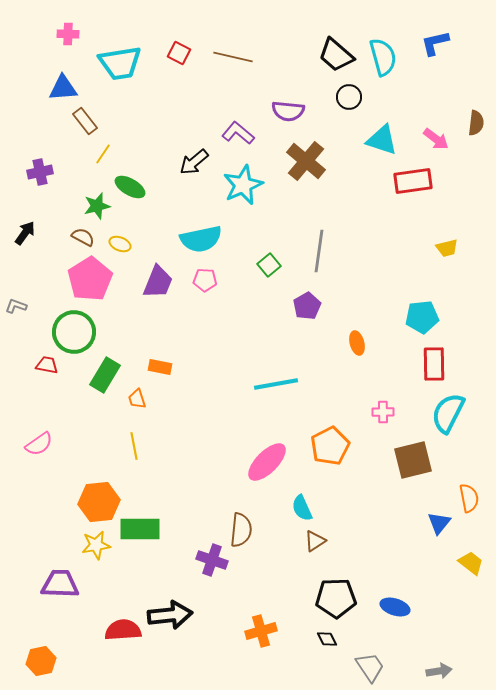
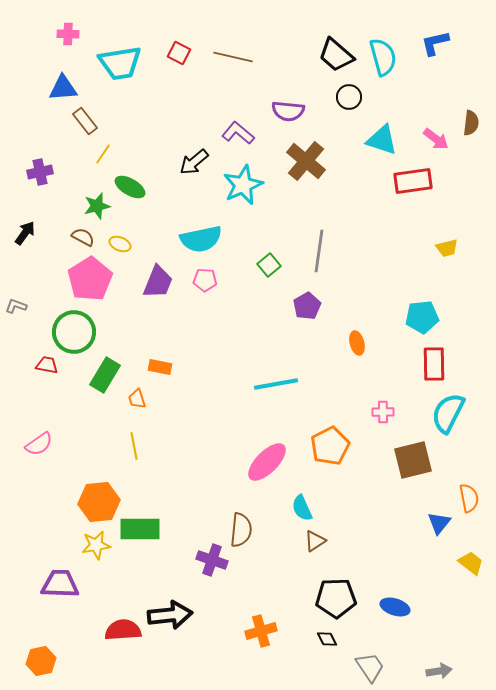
brown semicircle at (476, 123): moved 5 px left
